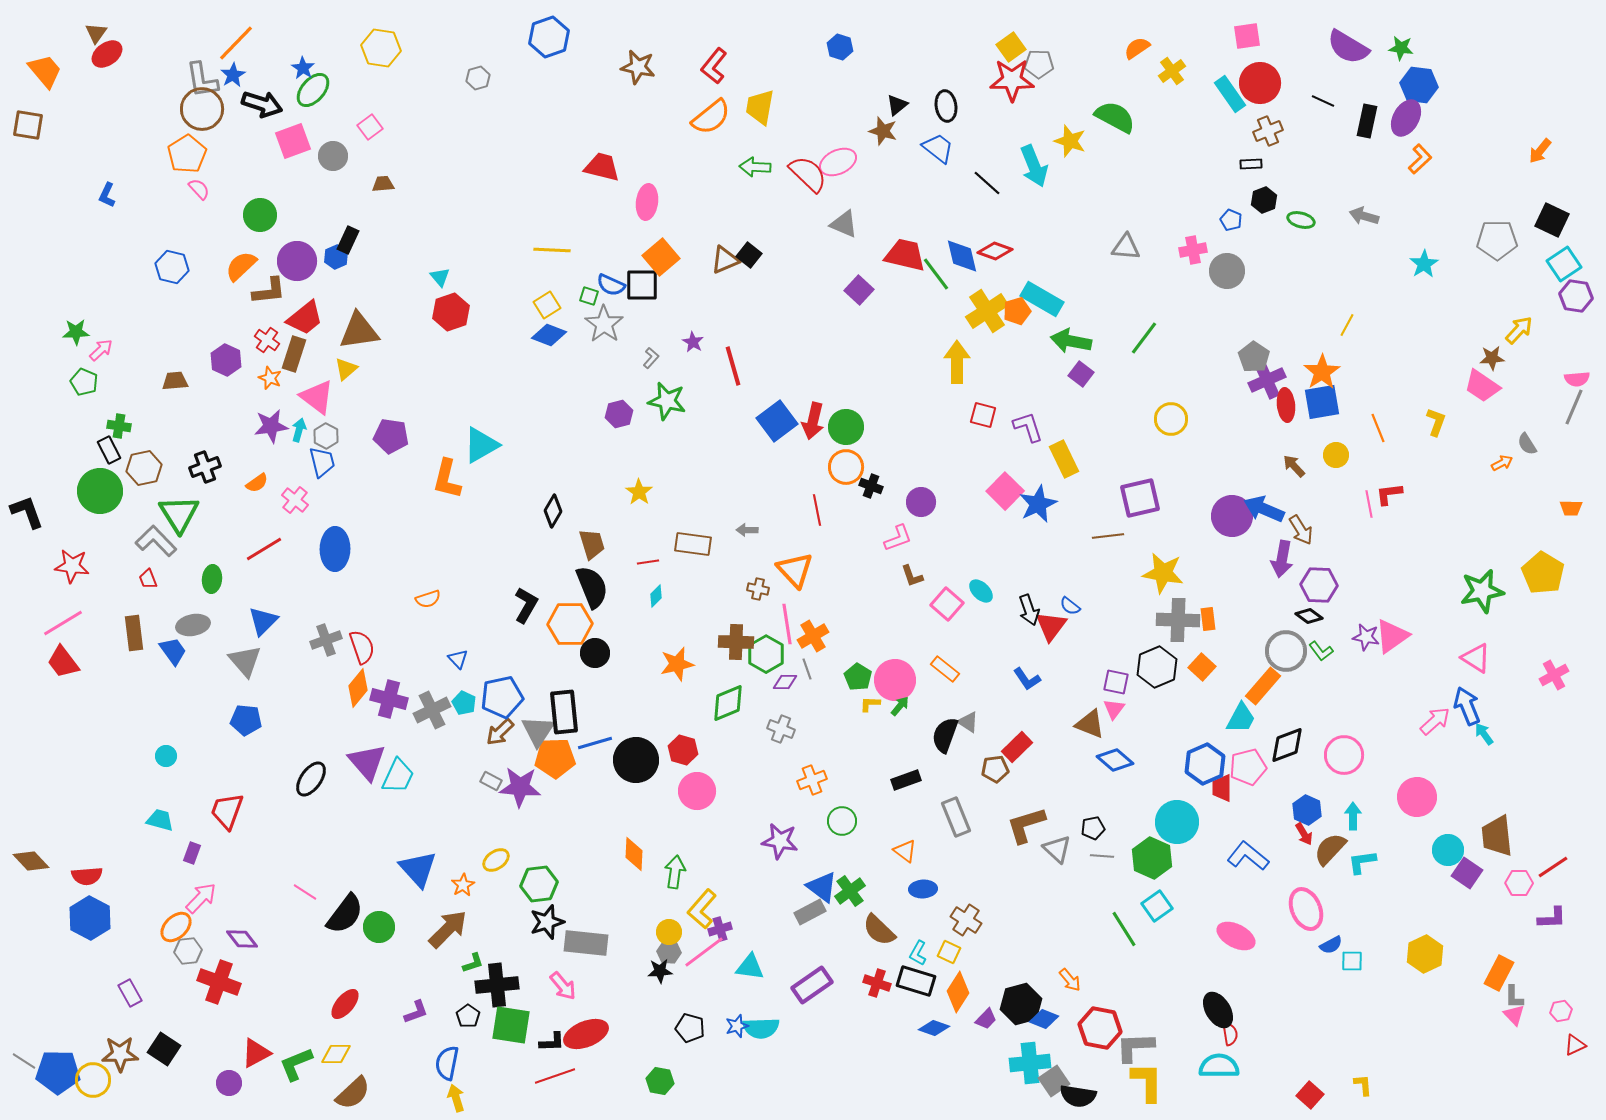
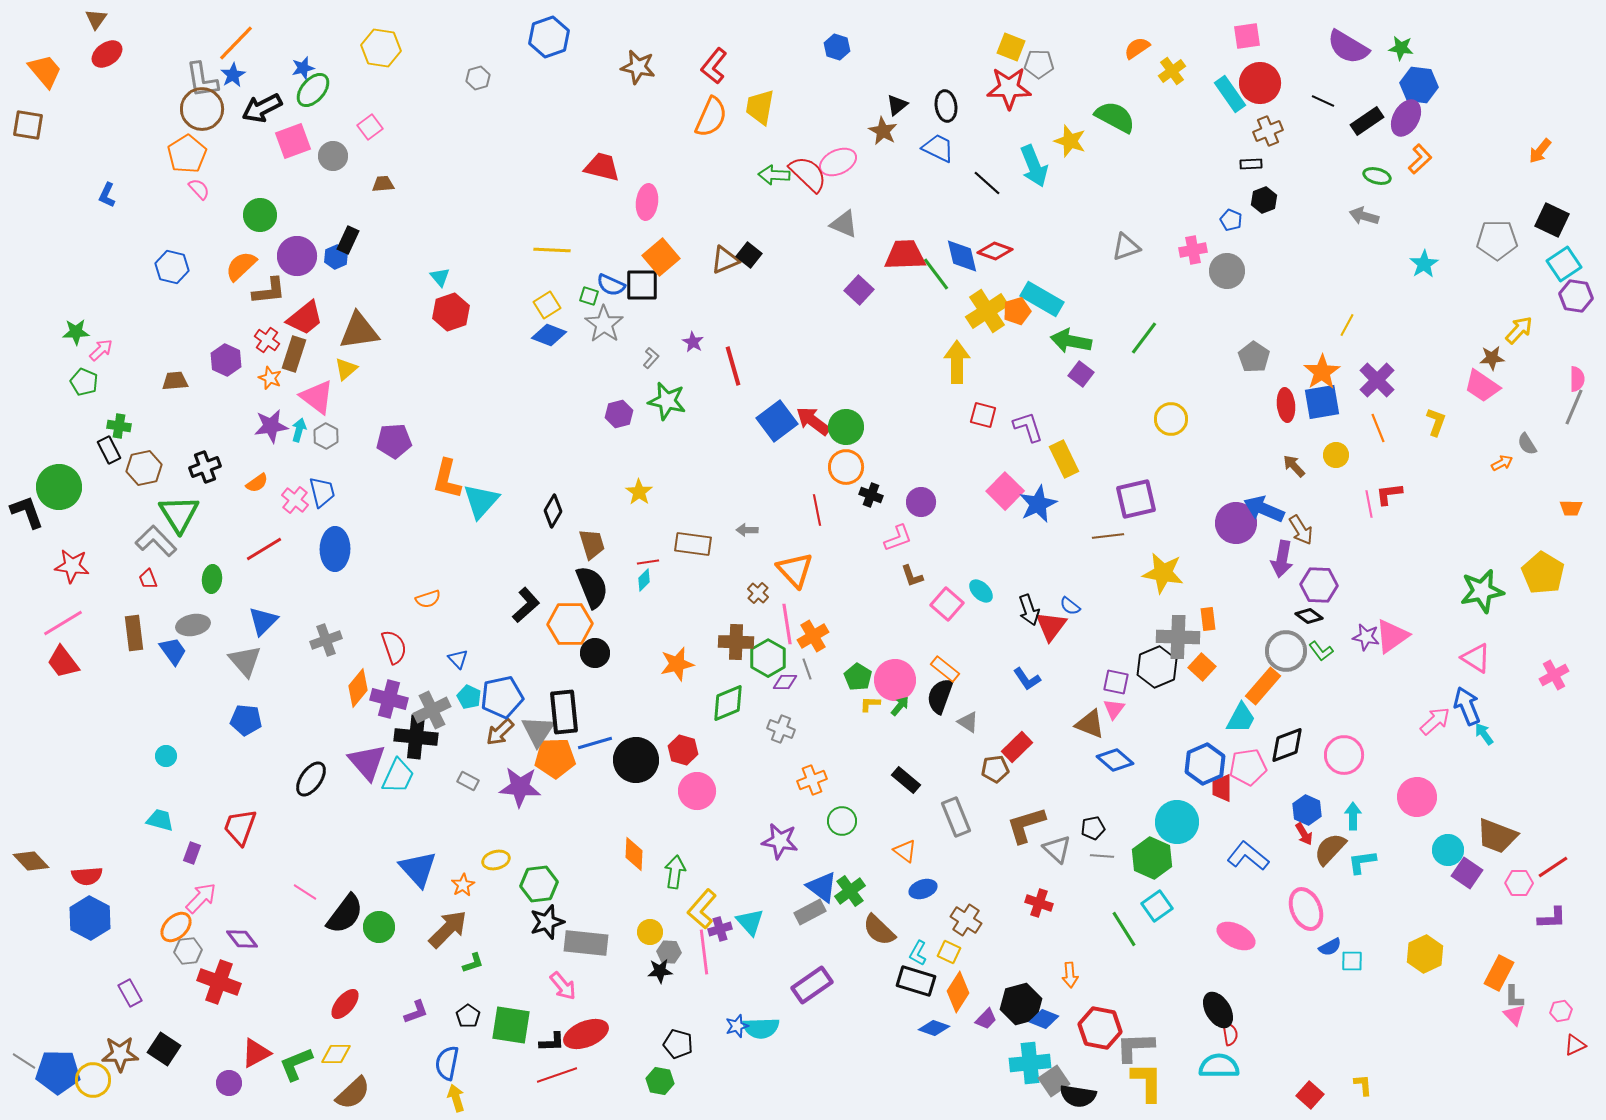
brown triangle at (96, 33): moved 14 px up
blue hexagon at (840, 47): moved 3 px left
yellow square at (1011, 47): rotated 32 degrees counterclockwise
blue star at (303, 68): rotated 25 degrees clockwise
red star at (1012, 80): moved 3 px left, 8 px down
black arrow at (262, 104): moved 4 px down; rotated 135 degrees clockwise
orange semicircle at (711, 117): rotated 27 degrees counterclockwise
black rectangle at (1367, 121): rotated 44 degrees clockwise
brown star at (883, 131): rotated 12 degrees clockwise
blue trapezoid at (938, 148): rotated 12 degrees counterclockwise
green arrow at (755, 167): moved 19 px right, 8 px down
green ellipse at (1301, 220): moved 76 px right, 44 px up
gray triangle at (1126, 247): rotated 24 degrees counterclockwise
red trapezoid at (905, 255): rotated 15 degrees counterclockwise
purple circle at (297, 261): moved 5 px up
pink semicircle at (1577, 379): rotated 85 degrees counterclockwise
purple cross at (1267, 380): moved 110 px right; rotated 21 degrees counterclockwise
red arrow at (813, 421): rotated 114 degrees clockwise
purple pentagon at (391, 436): moved 3 px right, 5 px down; rotated 12 degrees counterclockwise
cyan triangle at (481, 445): moved 56 px down; rotated 18 degrees counterclockwise
blue trapezoid at (322, 462): moved 30 px down
black cross at (871, 486): moved 9 px down
green circle at (100, 491): moved 41 px left, 4 px up
purple square at (1140, 498): moved 4 px left, 1 px down
purple circle at (1232, 516): moved 4 px right, 7 px down
brown cross at (758, 589): moved 4 px down; rotated 30 degrees clockwise
cyan diamond at (656, 596): moved 12 px left, 16 px up
black L-shape at (526, 605): rotated 18 degrees clockwise
gray cross at (1178, 620): moved 17 px down
red semicircle at (362, 647): moved 32 px right
green hexagon at (766, 654): moved 2 px right, 4 px down
cyan pentagon at (464, 703): moved 5 px right, 6 px up
black semicircle at (945, 735): moved 5 px left, 39 px up
pink pentagon at (1248, 767): rotated 6 degrees clockwise
black rectangle at (906, 780): rotated 60 degrees clockwise
gray rectangle at (491, 781): moved 23 px left
red trapezoid at (227, 811): moved 13 px right, 16 px down
brown trapezoid at (1497, 836): rotated 63 degrees counterclockwise
yellow ellipse at (496, 860): rotated 20 degrees clockwise
blue ellipse at (923, 889): rotated 16 degrees counterclockwise
yellow circle at (669, 932): moved 19 px left
blue semicircle at (1331, 945): moved 1 px left, 2 px down
pink line at (704, 952): rotated 60 degrees counterclockwise
cyan triangle at (750, 967): moved 45 px up; rotated 40 degrees clockwise
orange arrow at (1070, 980): moved 5 px up; rotated 35 degrees clockwise
red cross at (877, 983): moved 162 px right, 80 px up
black cross at (497, 985): moved 81 px left, 248 px up; rotated 12 degrees clockwise
black pentagon at (690, 1028): moved 12 px left, 16 px down
red line at (555, 1076): moved 2 px right, 1 px up
